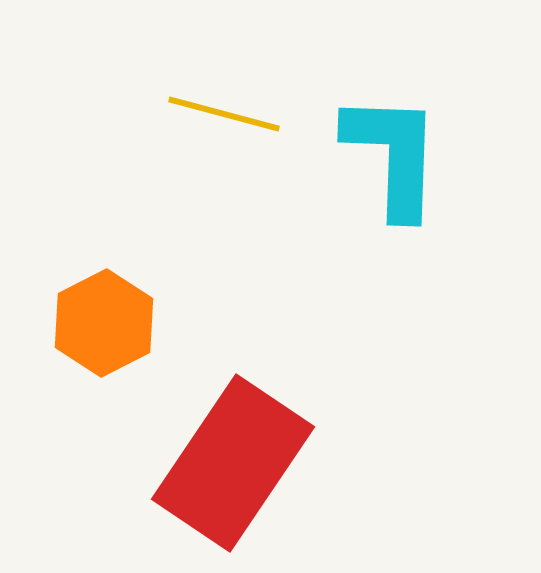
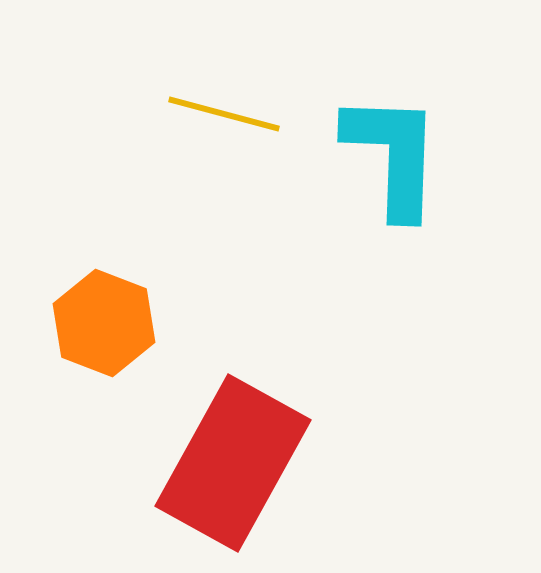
orange hexagon: rotated 12 degrees counterclockwise
red rectangle: rotated 5 degrees counterclockwise
